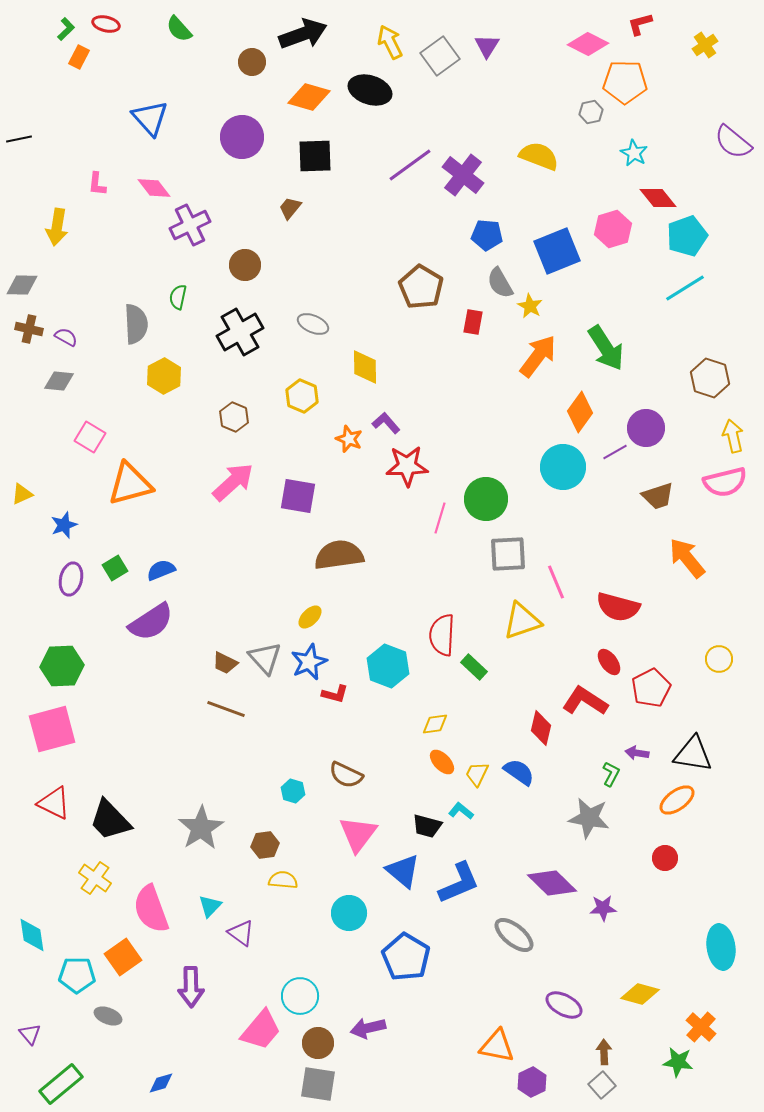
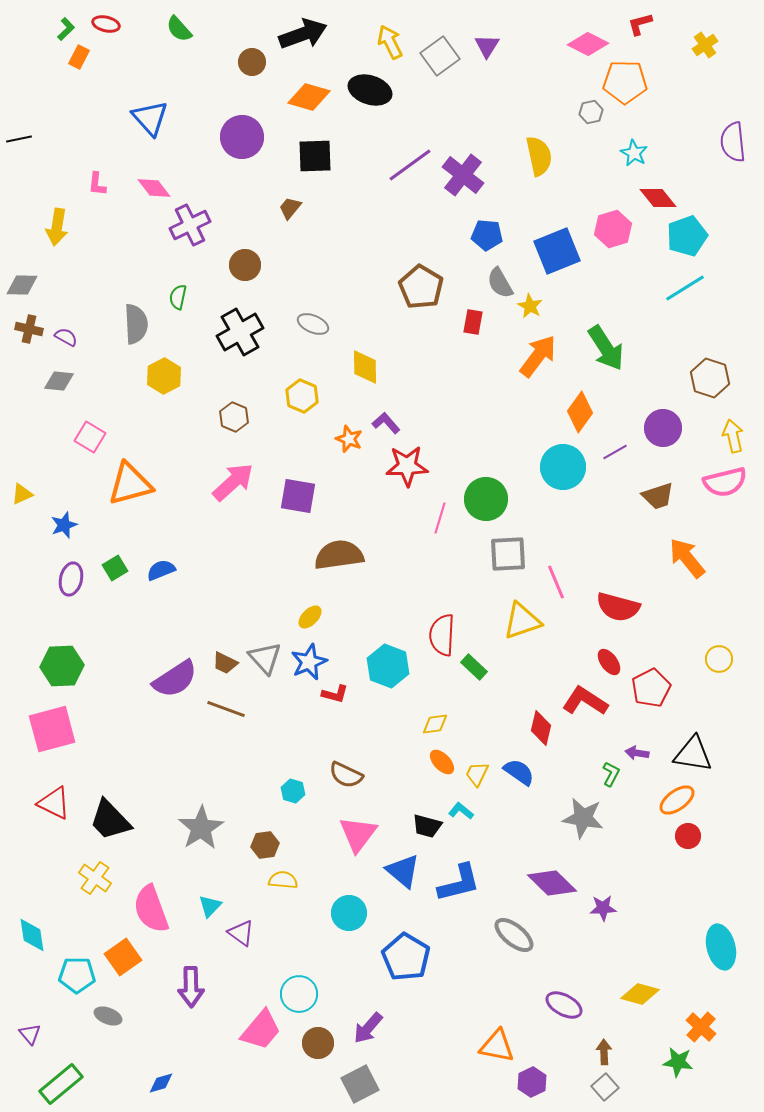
purple semicircle at (733, 142): rotated 45 degrees clockwise
yellow semicircle at (539, 156): rotated 57 degrees clockwise
purple circle at (646, 428): moved 17 px right
purple semicircle at (151, 622): moved 24 px right, 57 px down
gray star at (589, 818): moved 6 px left
red circle at (665, 858): moved 23 px right, 22 px up
blue L-shape at (459, 883): rotated 9 degrees clockwise
cyan ellipse at (721, 947): rotated 6 degrees counterclockwise
cyan circle at (300, 996): moved 1 px left, 2 px up
purple arrow at (368, 1028): rotated 36 degrees counterclockwise
gray square at (318, 1084): moved 42 px right; rotated 36 degrees counterclockwise
gray square at (602, 1085): moved 3 px right, 2 px down
